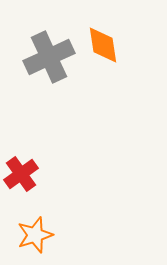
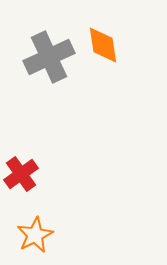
orange star: rotated 9 degrees counterclockwise
